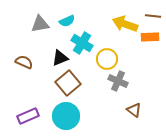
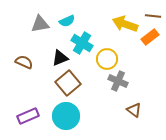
orange rectangle: rotated 36 degrees counterclockwise
